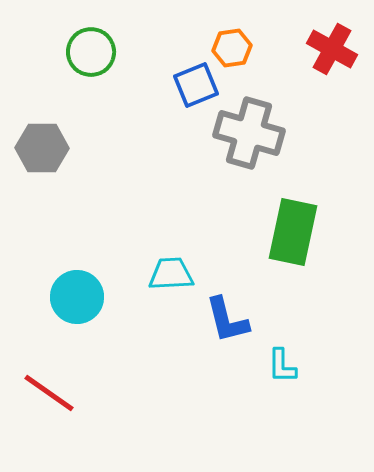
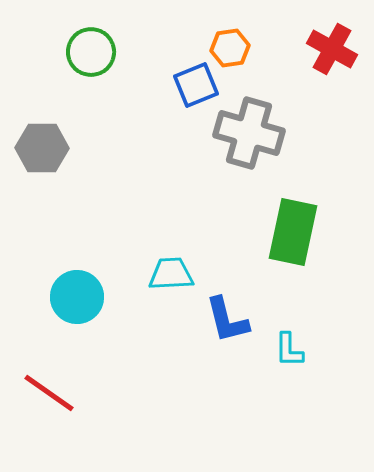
orange hexagon: moved 2 px left
cyan L-shape: moved 7 px right, 16 px up
